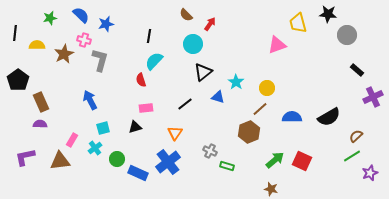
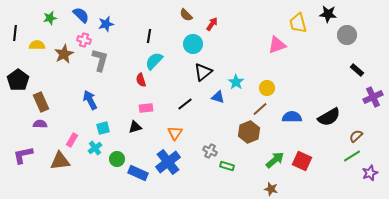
red arrow at (210, 24): moved 2 px right
purple L-shape at (25, 157): moved 2 px left, 2 px up
